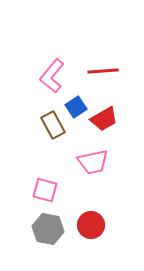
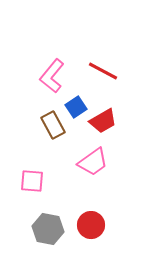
red line: rotated 32 degrees clockwise
red trapezoid: moved 1 px left, 2 px down
pink trapezoid: rotated 24 degrees counterclockwise
pink square: moved 13 px left, 9 px up; rotated 10 degrees counterclockwise
